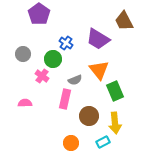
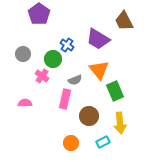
blue cross: moved 1 px right, 2 px down
yellow arrow: moved 5 px right
